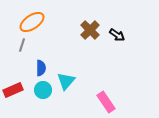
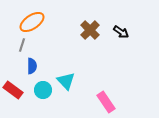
black arrow: moved 4 px right, 3 px up
blue semicircle: moved 9 px left, 2 px up
cyan triangle: rotated 24 degrees counterclockwise
red rectangle: rotated 60 degrees clockwise
